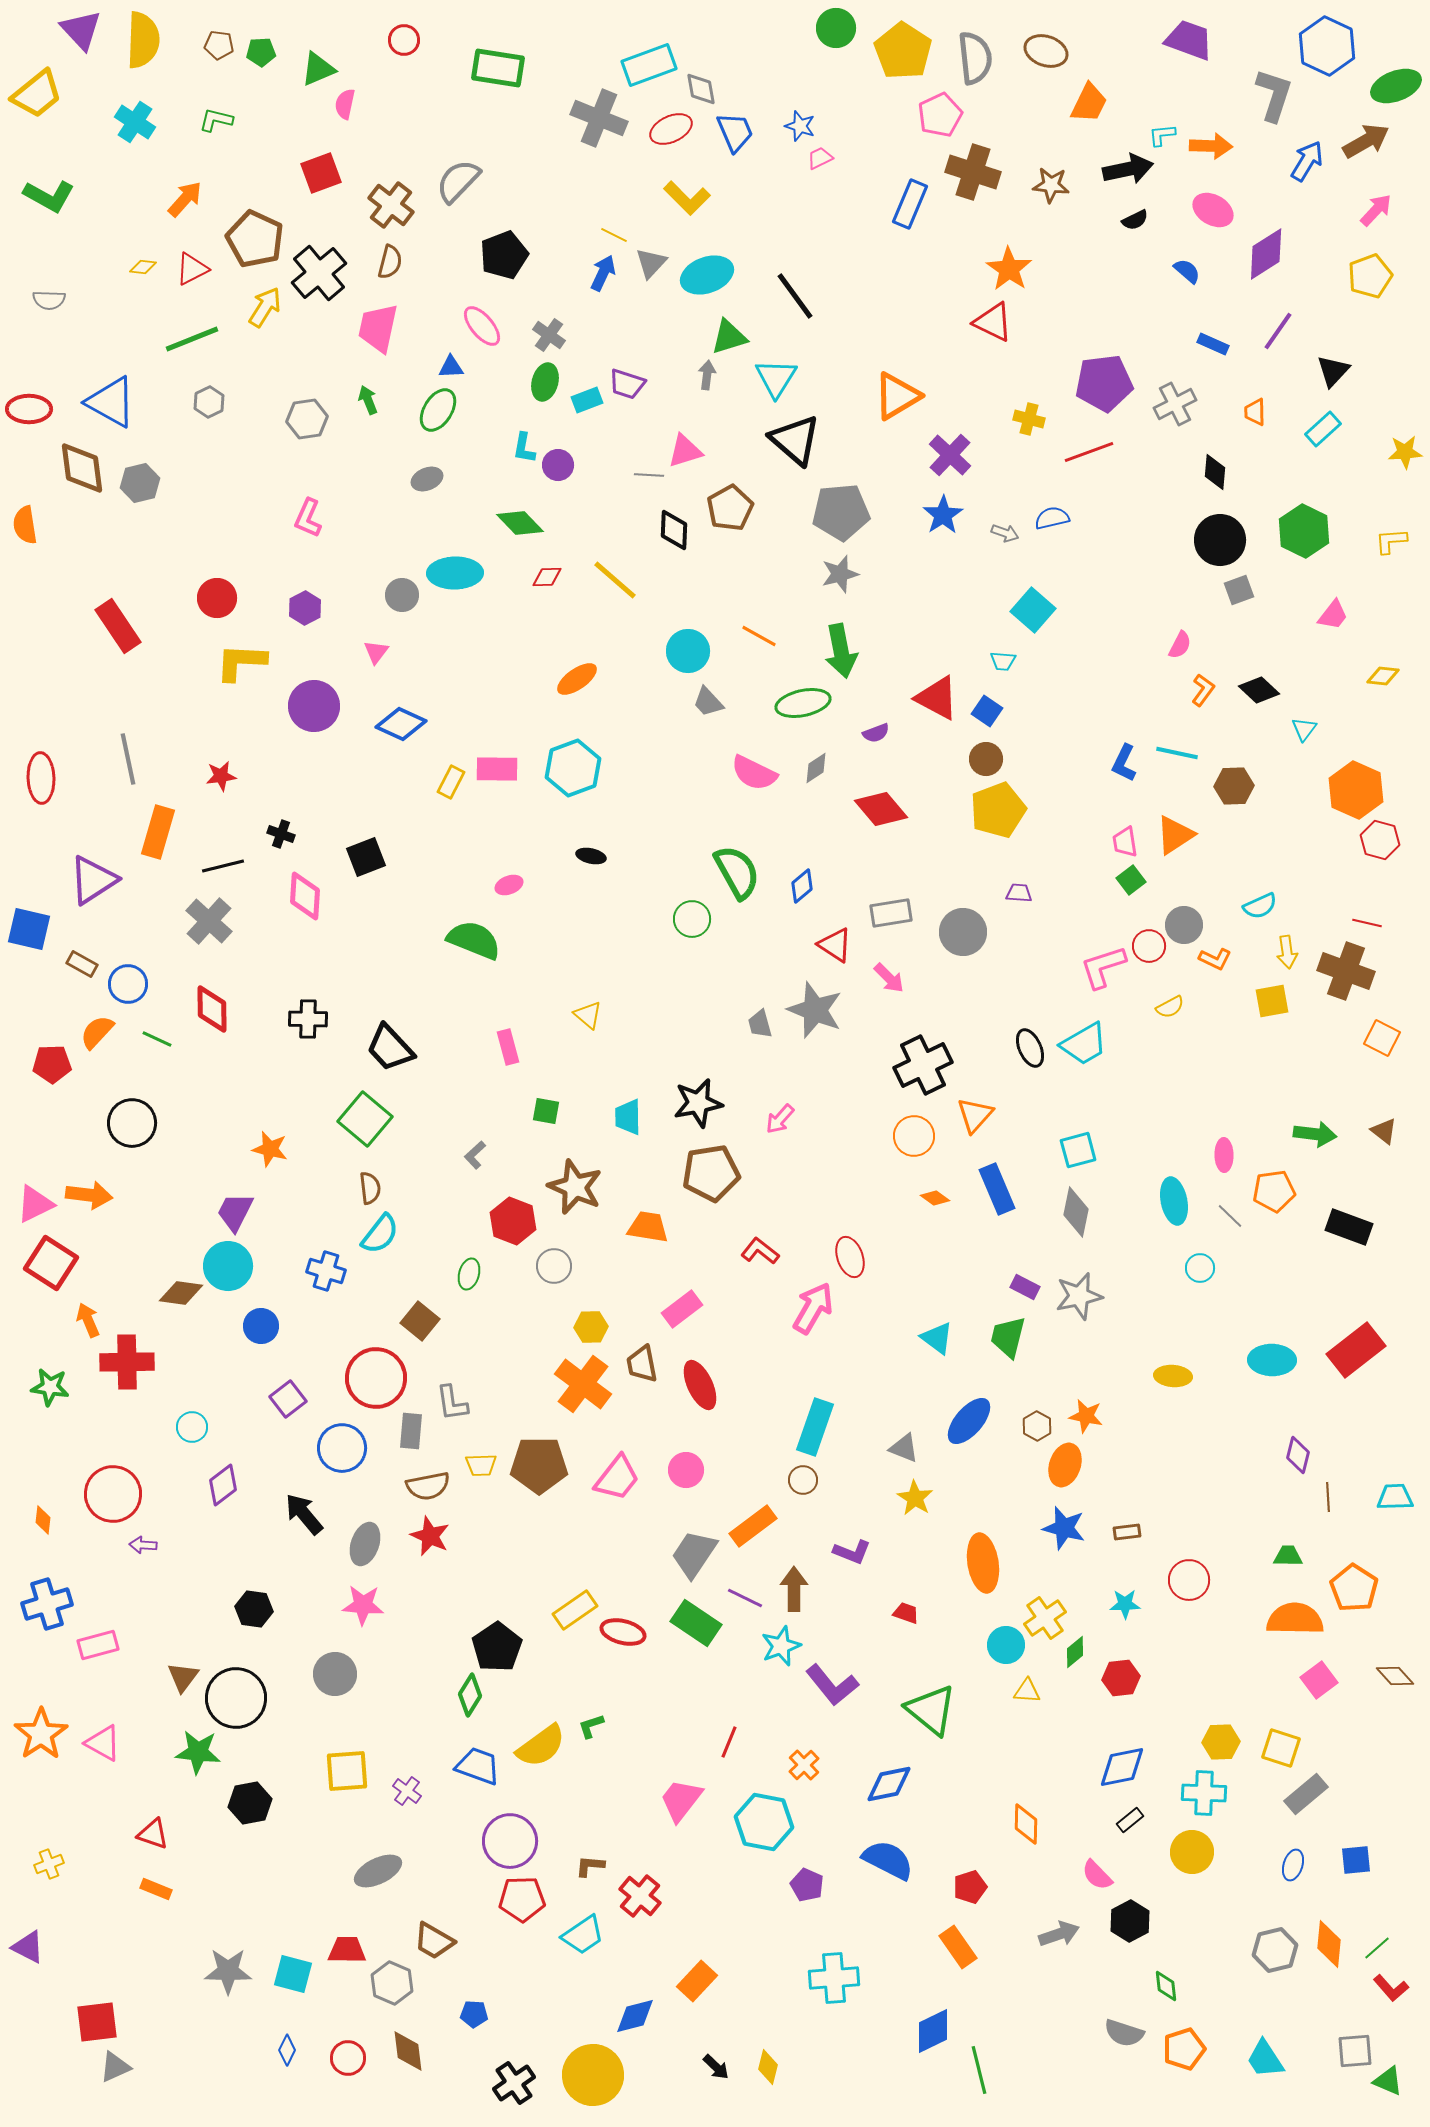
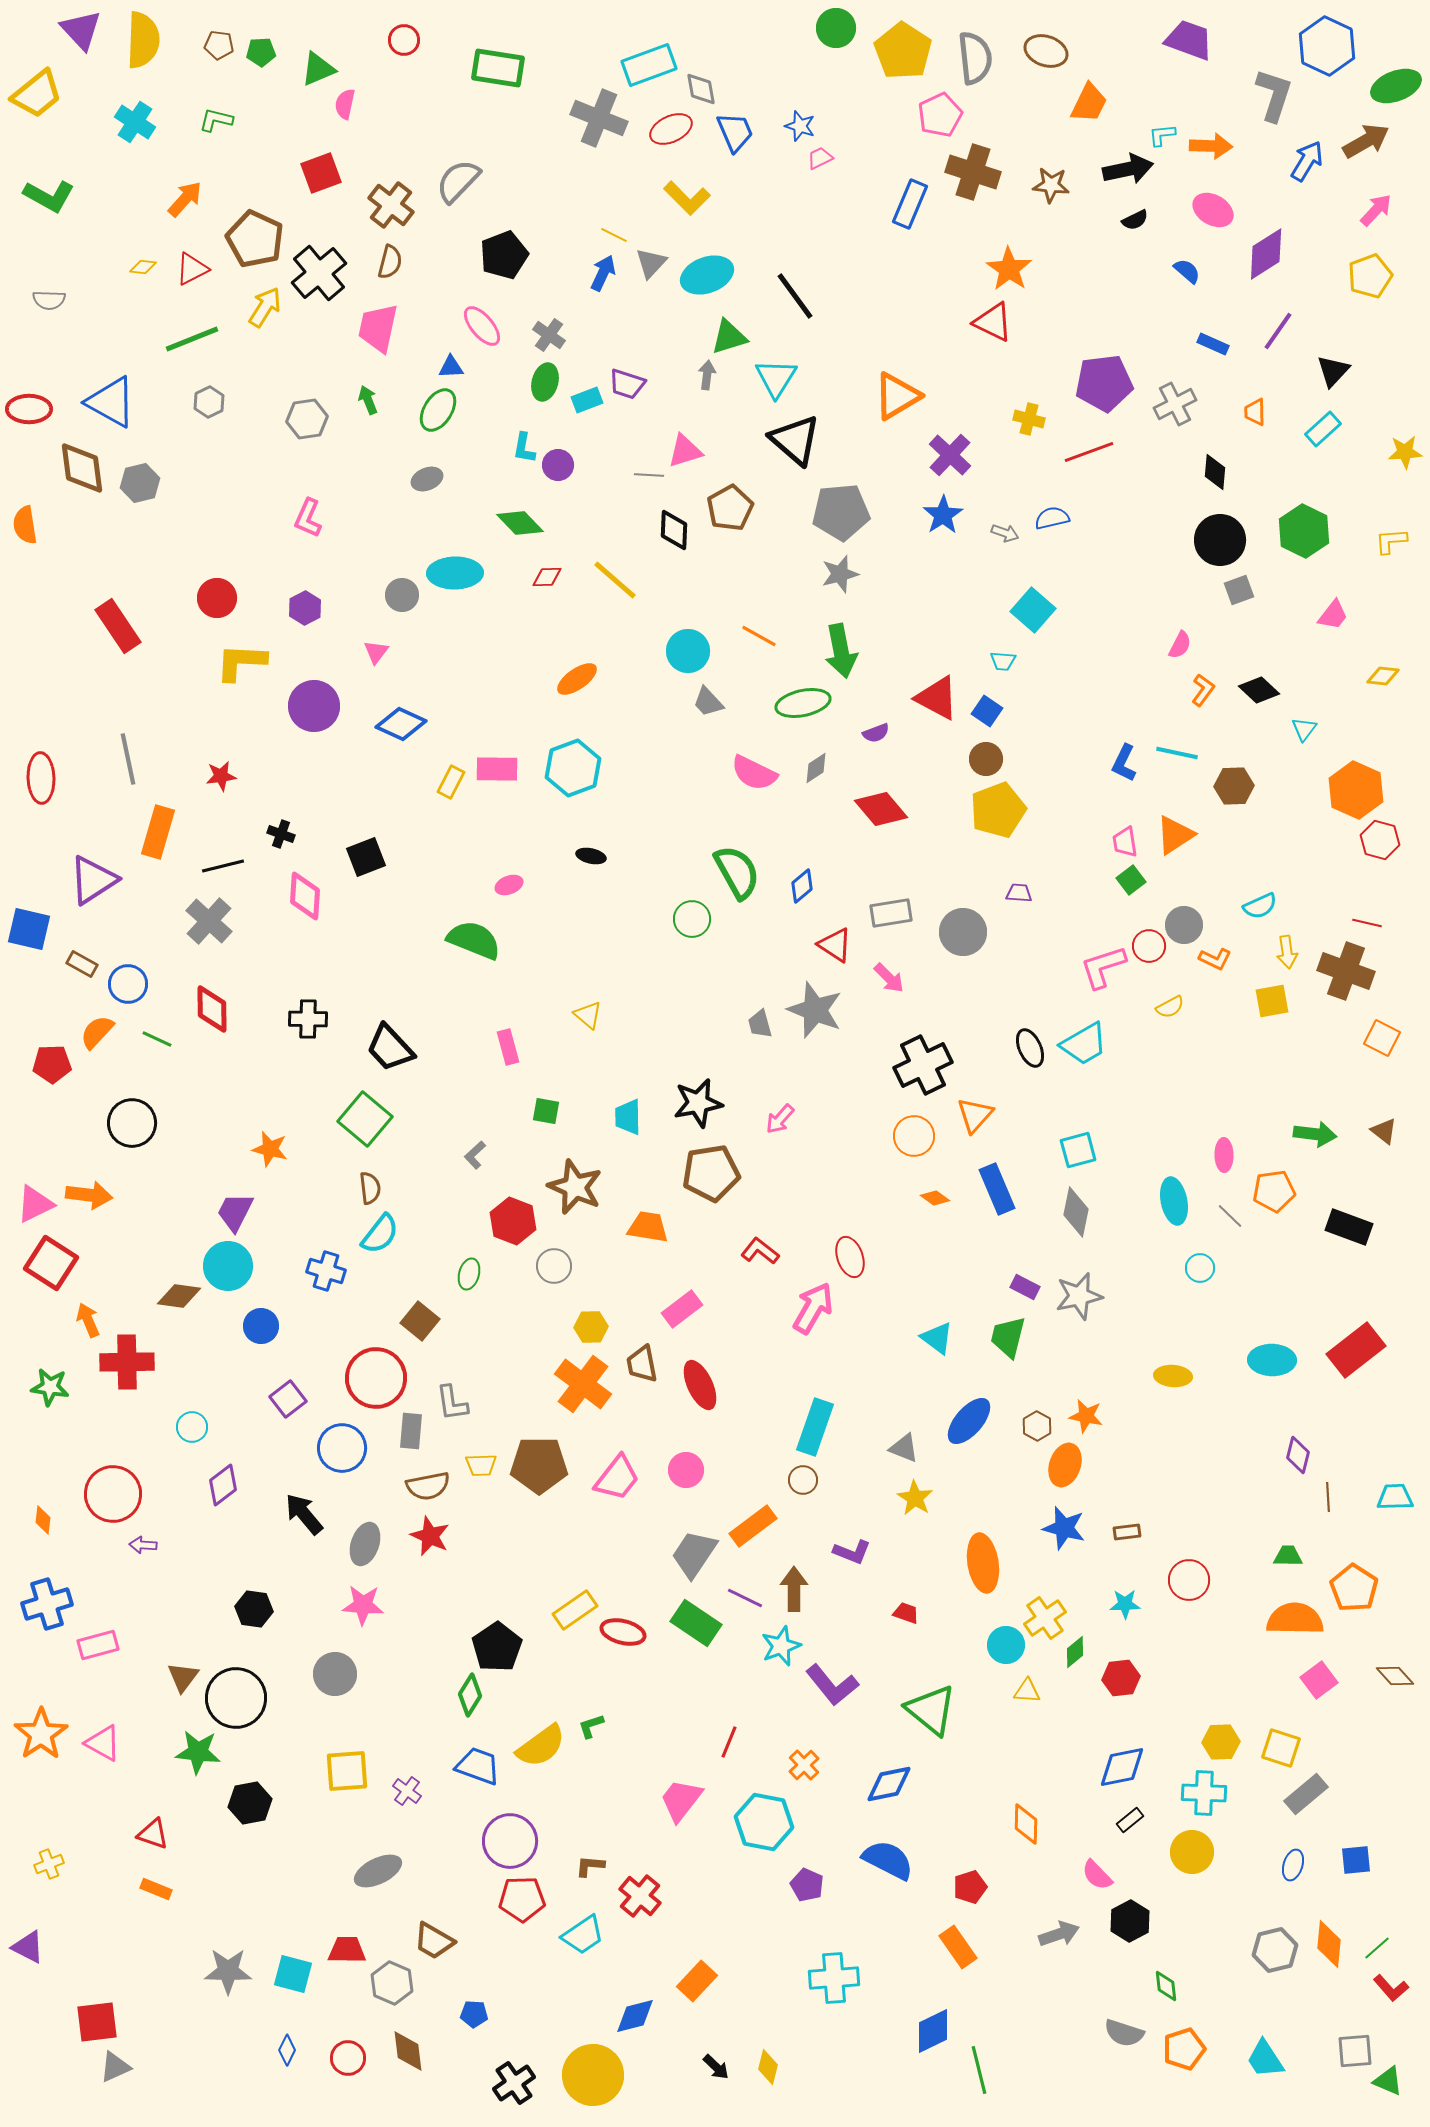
brown diamond at (181, 1293): moved 2 px left, 3 px down
